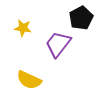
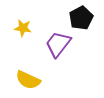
yellow semicircle: moved 1 px left
